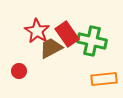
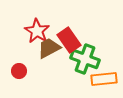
red rectangle: moved 2 px right, 6 px down
green cross: moved 7 px left, 18 px down; rotated 8 degrees clockwise
brown trapezoid: moved 2 px left
